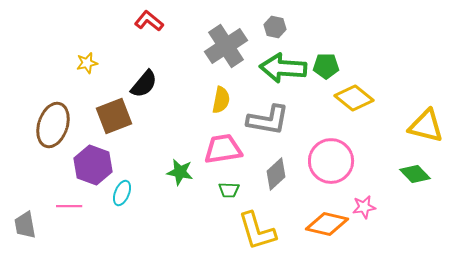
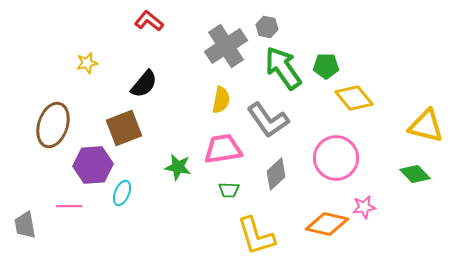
gray hexagon: moved 8 px left
green arrow: rotated 51 degrees clockwise
yellow diamond: rotated 12 degrees clockwise
brown square: moved 10 px right, 12 px down
gray L-shape: rotated 45 degrees clockwise
pink circle: moved 5 px right, 3 px up
purple hexagon: rotated 24 degrees counterclockwise
green star: moved 2 px left, 5 px up
yellow L-shape: moved 1 px left, 5 px down
